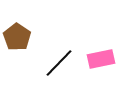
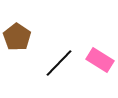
pink rectangle: moved 1 px left, 1 px down; rotated 44 degrees clockwise
